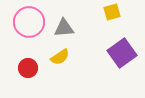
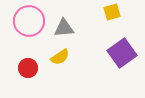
pink circle: moved 1 px up
